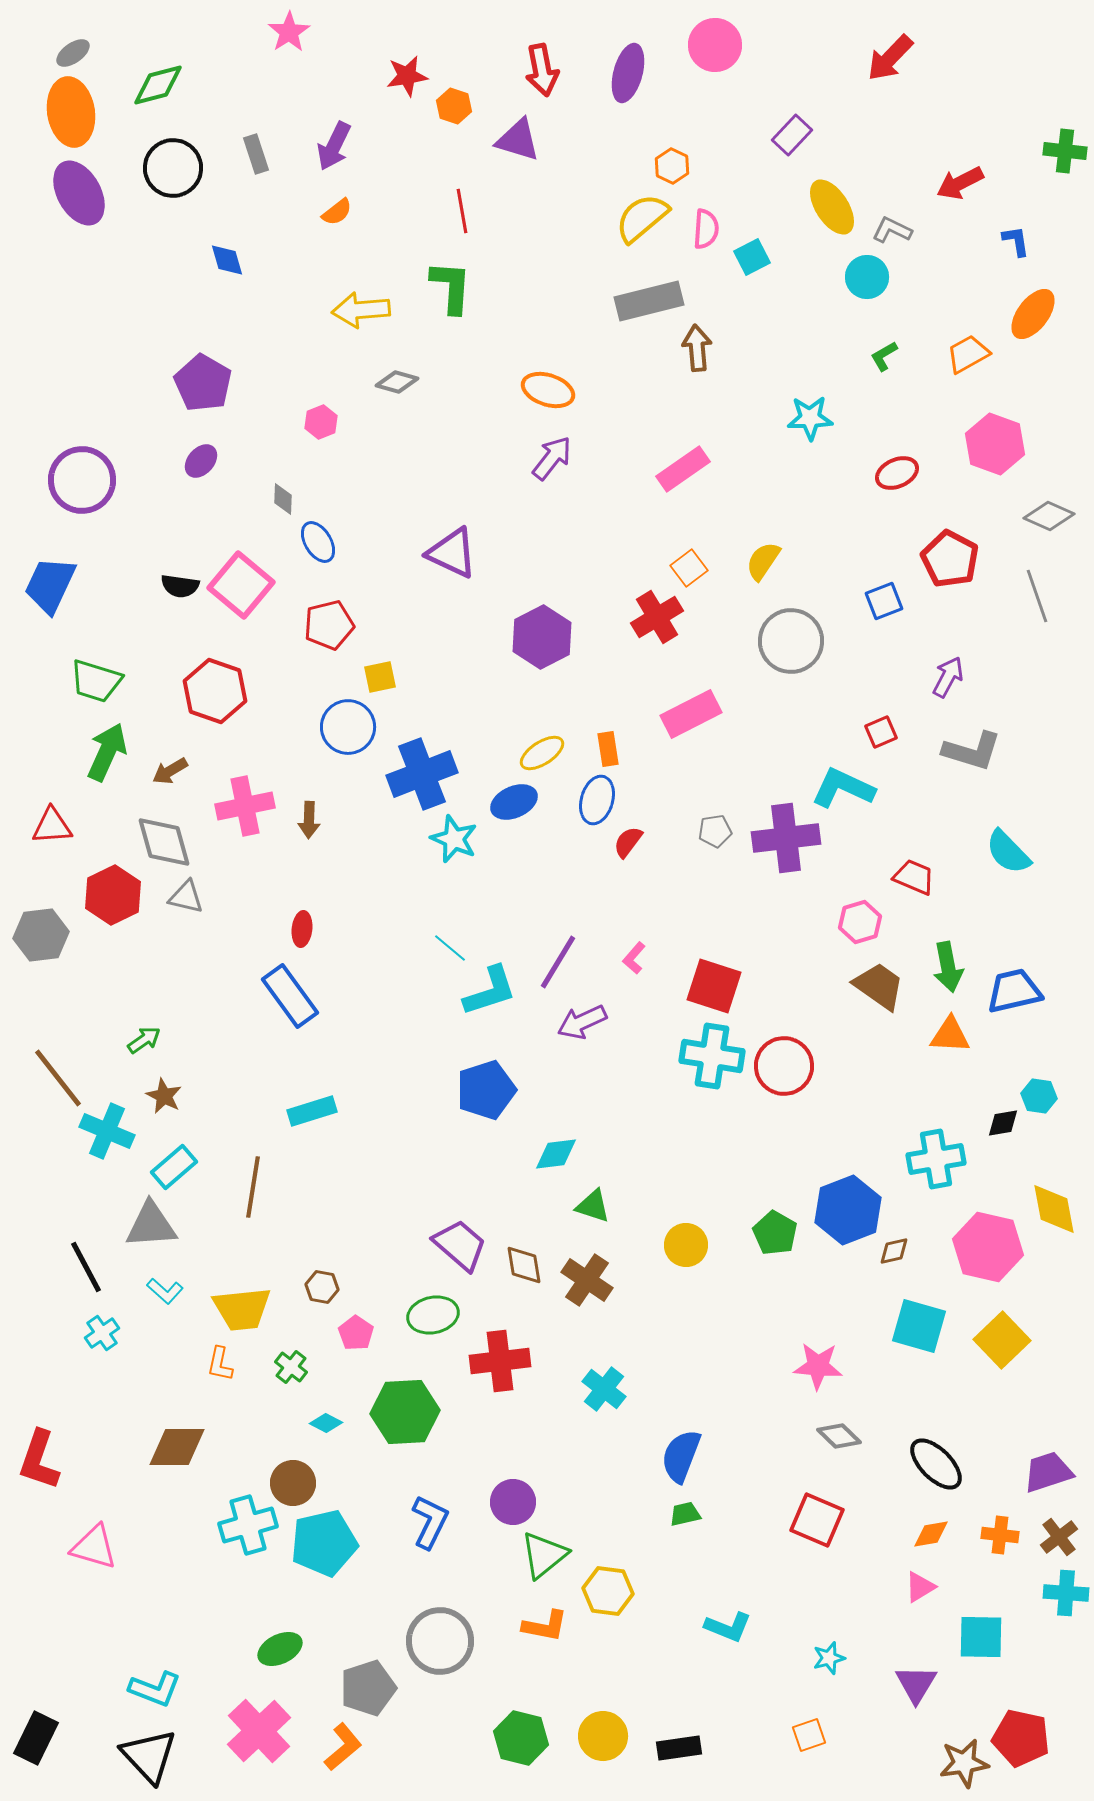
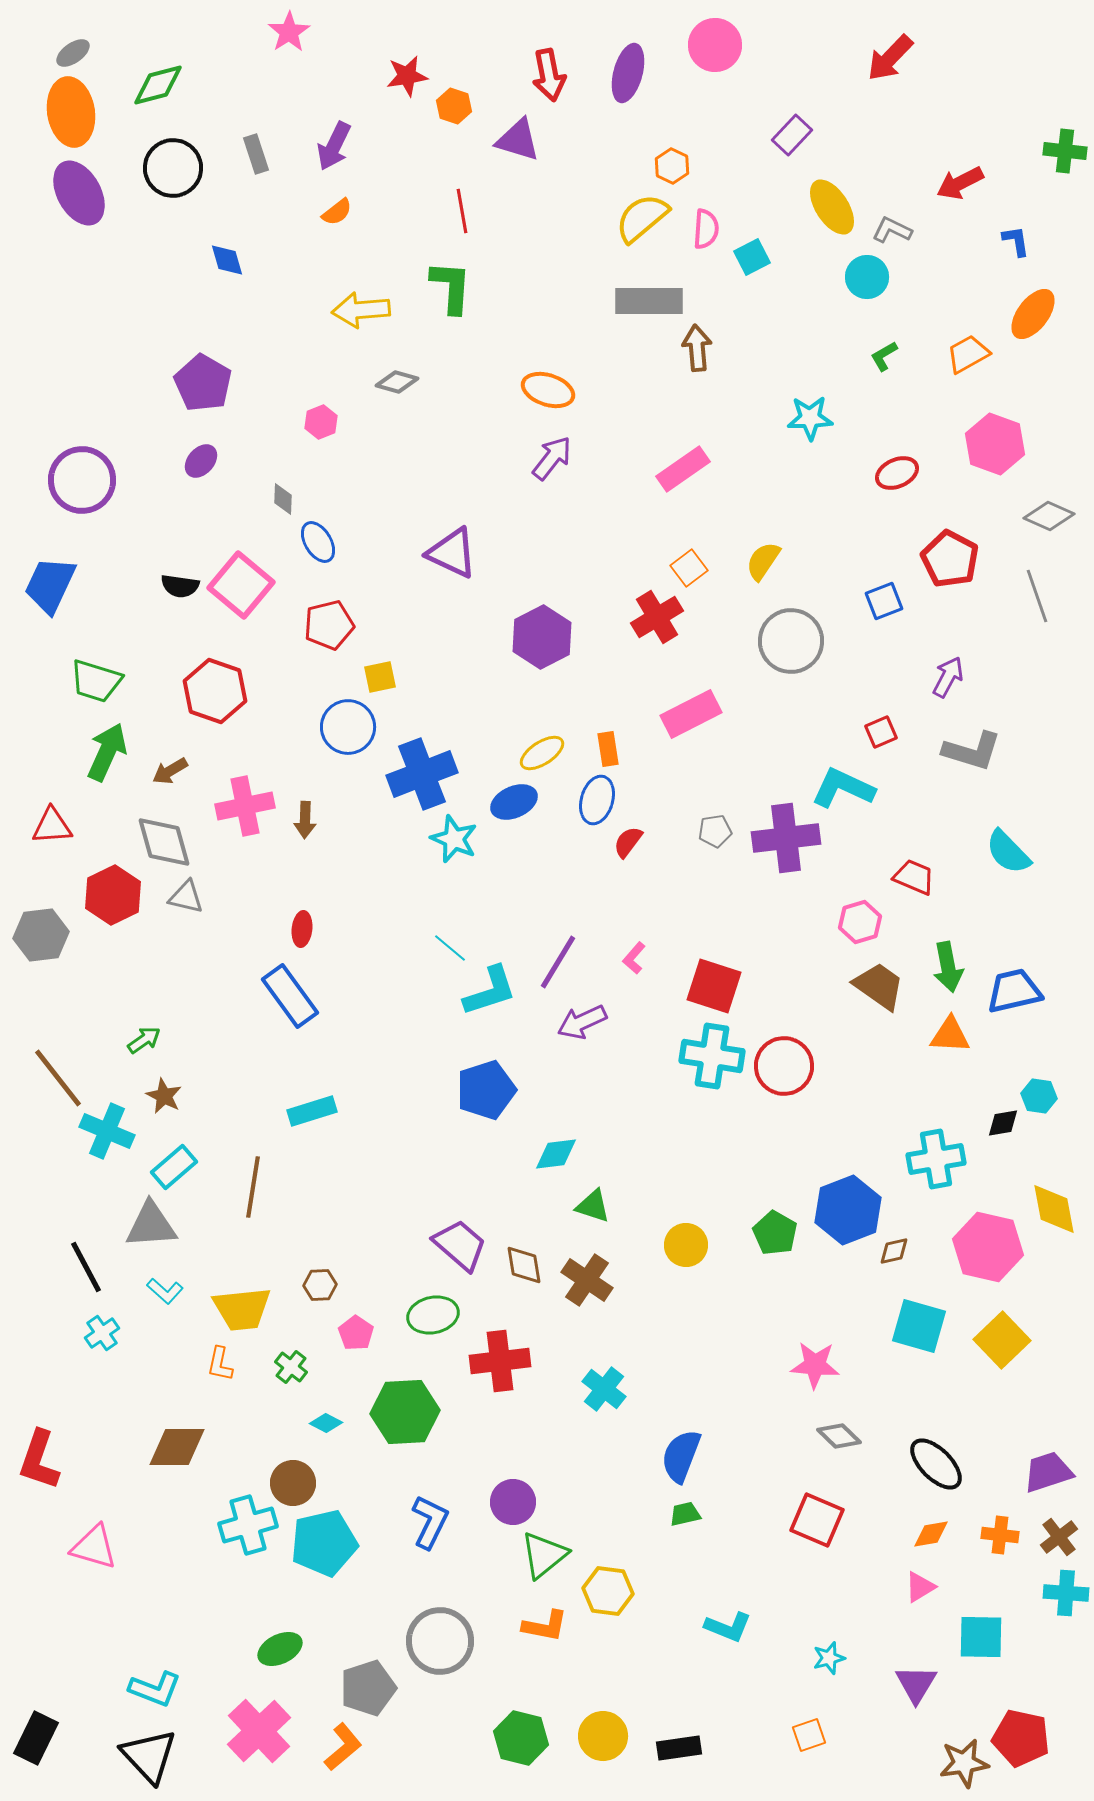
red arrow at (542, 70): moved 7 px right, 5 px down
gray rectangle at (649, 301): rotated 14 degrees clockwise
brown arrow at (309, 820): moved 4 px left
brown hexagon at (322, 1287): moved 2 px left, 2 px up; rotated 12 degrees counterclockwise
pink star at (818, 1366): moved 3 px left, 1 px up
